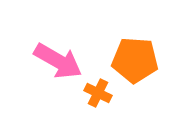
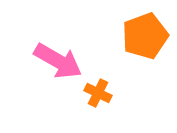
orange pentagon: moved 10 px right, 24 px up; rotated 24 degrees counterclockwise
